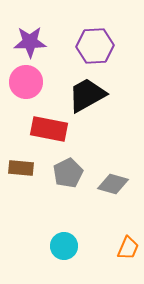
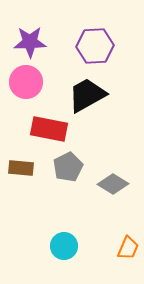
gray pentagon: moved 6 px up
gray diamond: rotated 16 degrees clockwise
